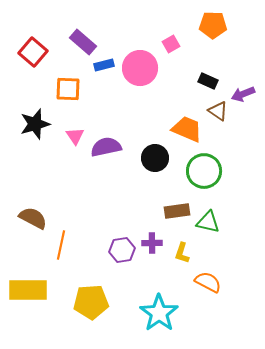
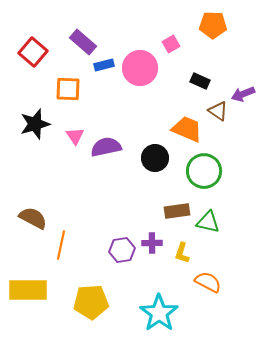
black rectangle: moved 8 px left
